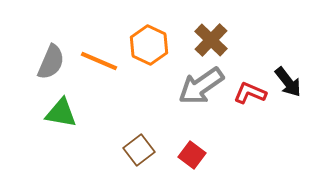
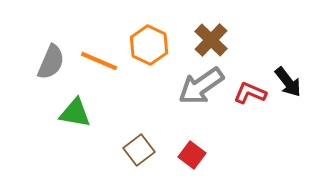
green triangle: moved 14 px right
